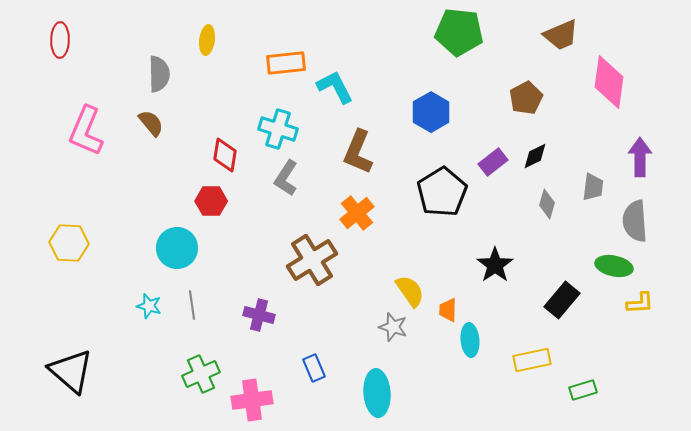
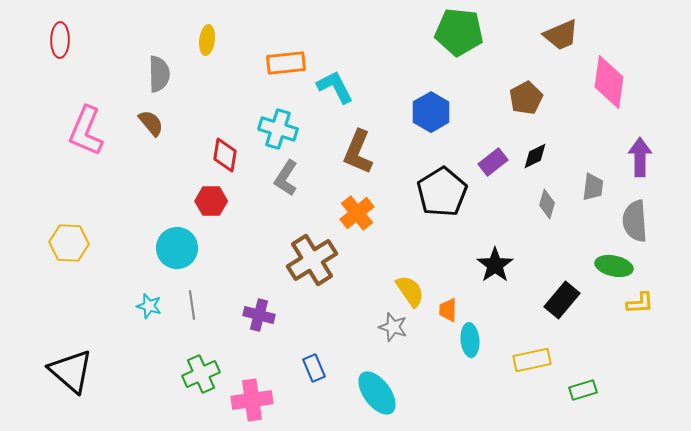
cyan ellipse at (377, 393): rotated 33 degrees counterclockwise
